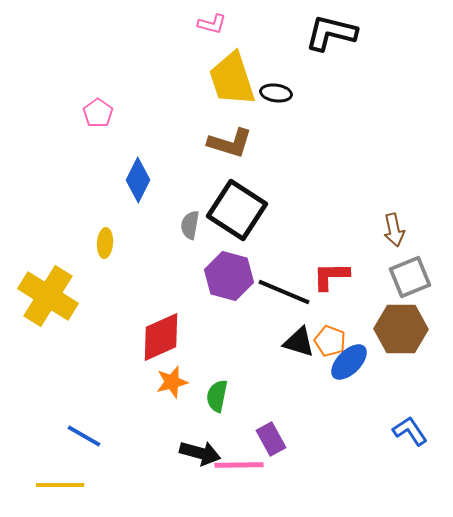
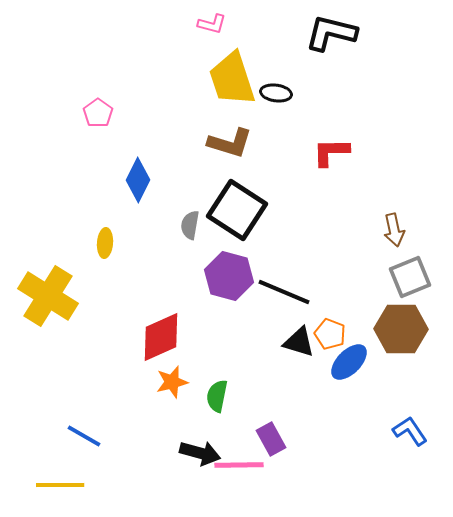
red L-shape: moved 124 px up
orange pentagon: moved 7 px up
